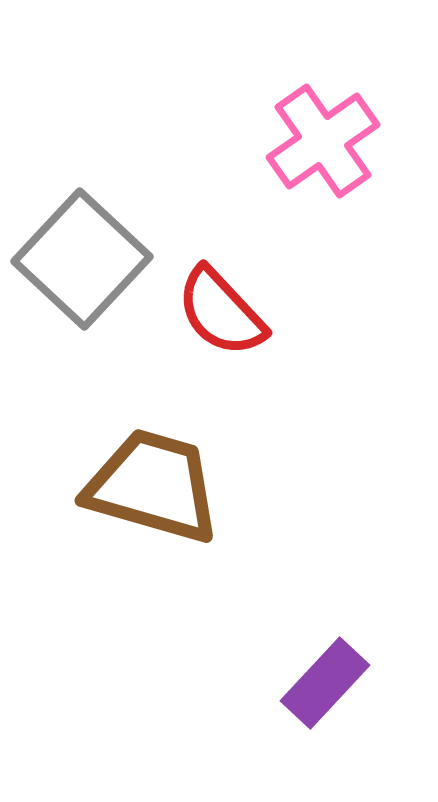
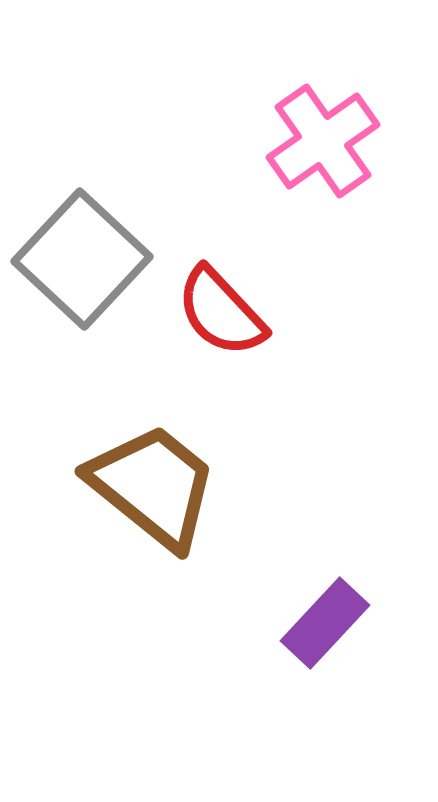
brown trapezoid: rotated 23 degrees clockwise
purple rectangle: moved 60 px up
